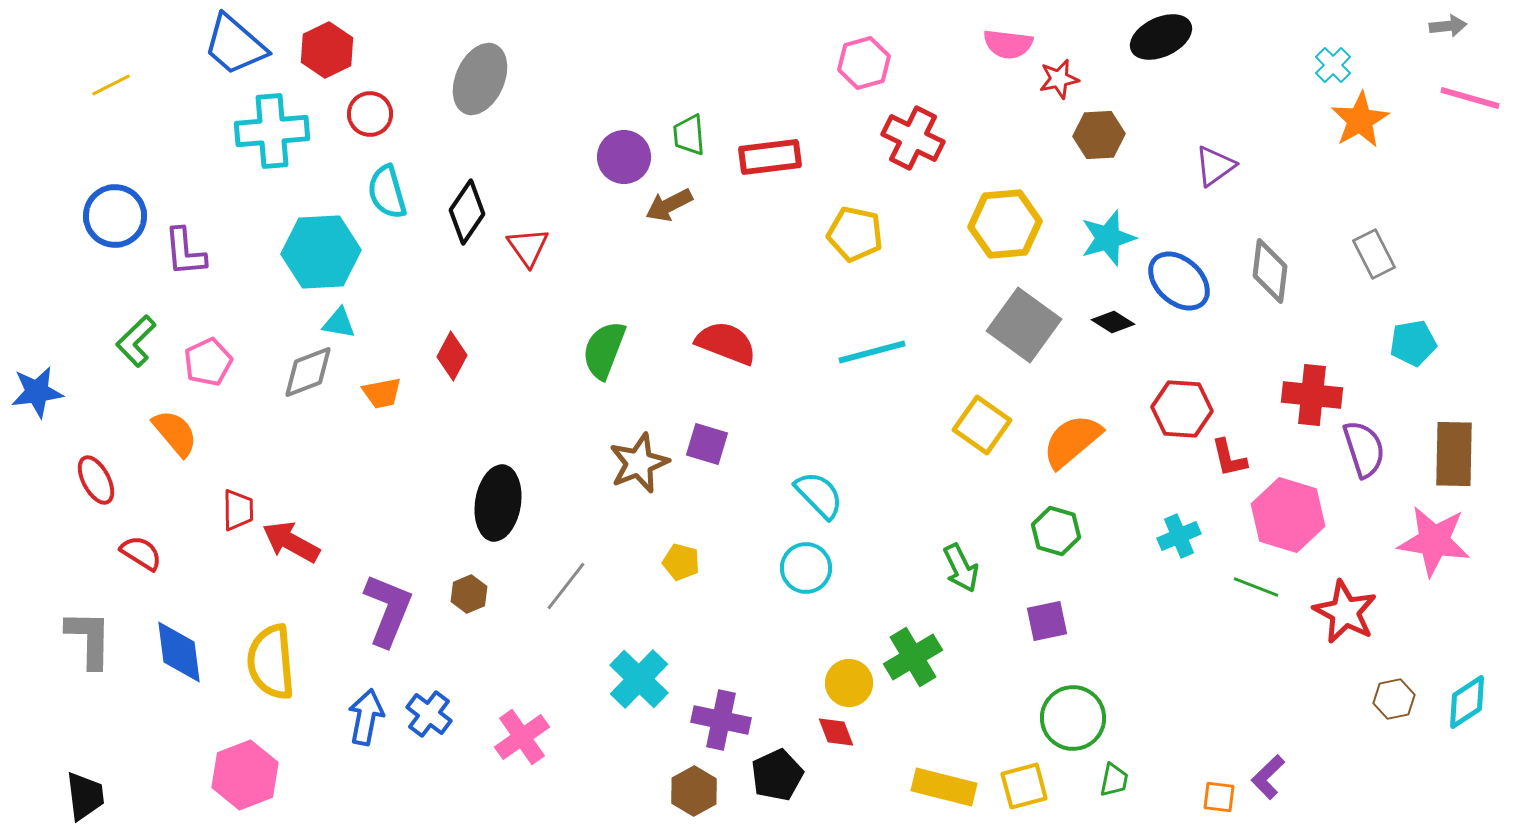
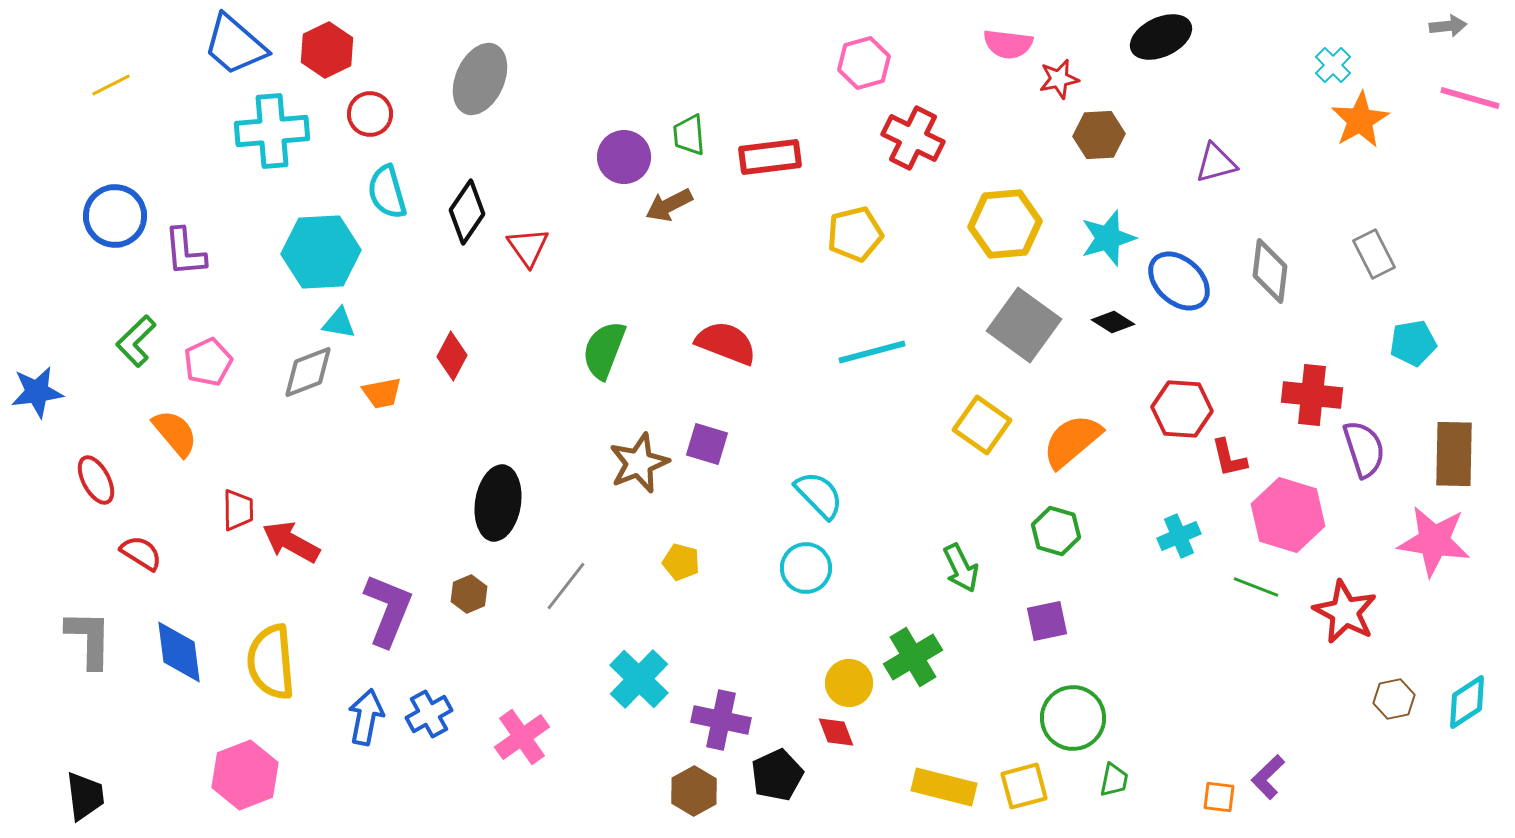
purple triangle at (1215, 166): moved 1 px right, 3 px up; rotated 21 degrees clockwise
yellow pentagon at (855, 234): rotated 26 degrees counterclockwise
blue cross at (429, 714): rotated 24 degrees clockwise
